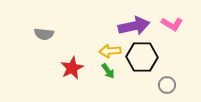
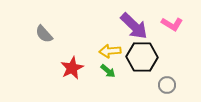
purple arrow: rotated 56 degrees clockwise
gray semicircle: rotated 42 degrees clockwise
green arrow: rotated 14 degrees counterclockwise
